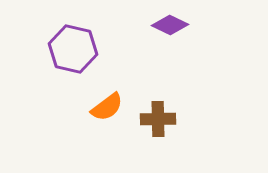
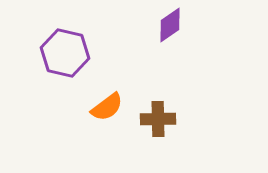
purple diamond: rotated 60 degrees counterclockwise
purple hexagon: moved 8 px left, 4 px down
